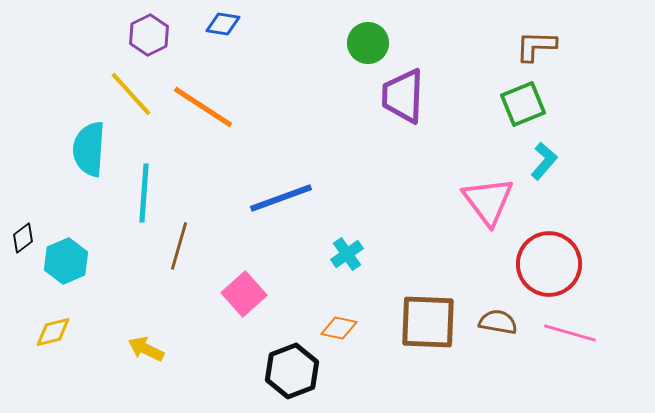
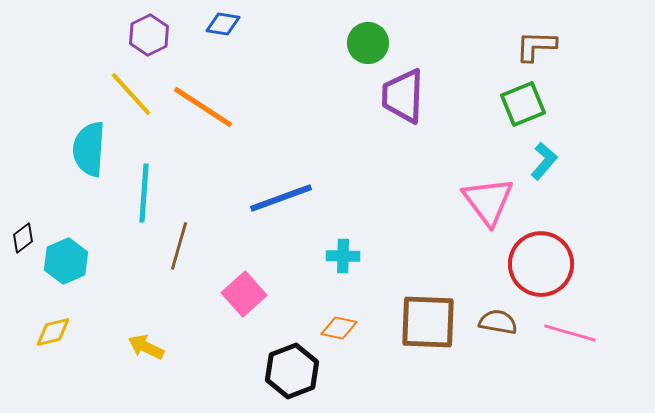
cyan cross: moved 4 px left, 2 px down; rotated 36 degrees clockwise
red circle: moved 8 px left
yellow arrow: moved 2 px up
